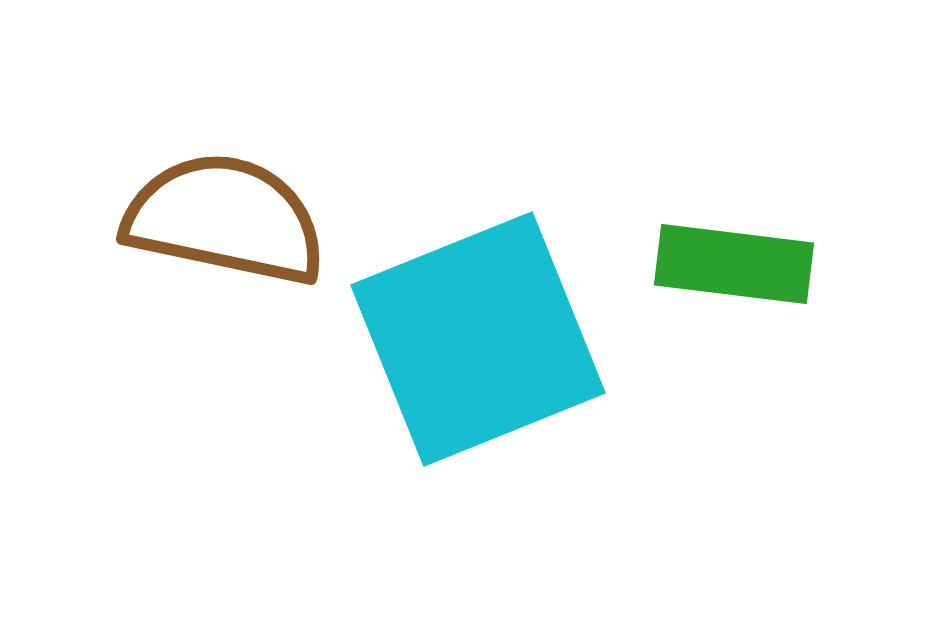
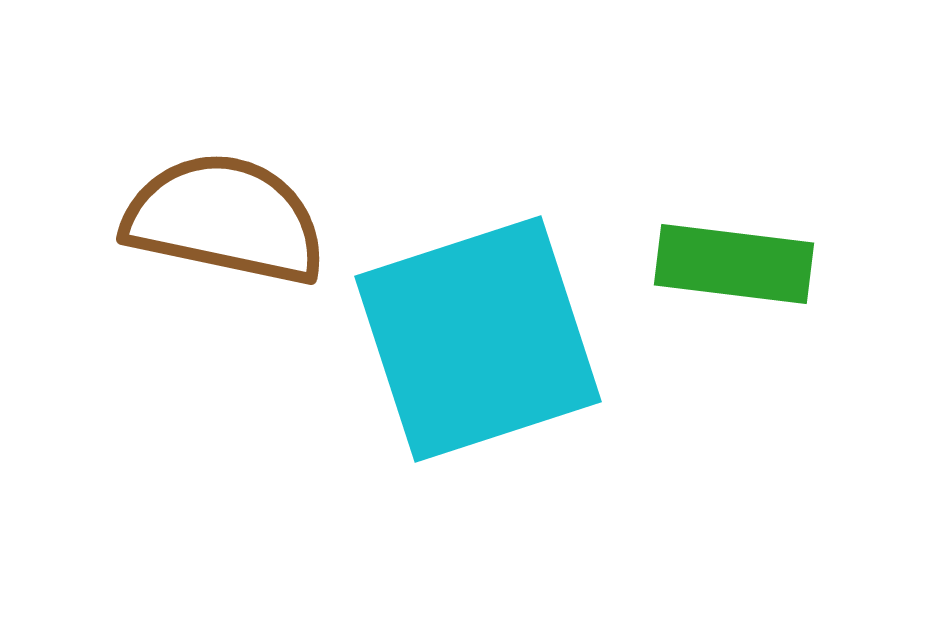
cyan square: rotated 4 degrees clockwise
